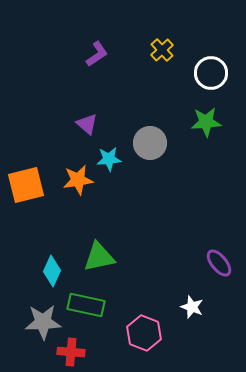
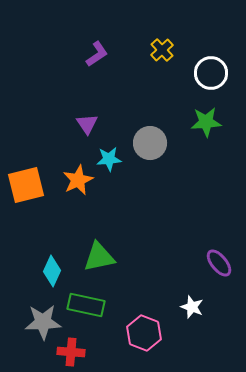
purple triangle: rotated 15 degrees clockwise
orange star: rotated 16 degrees counterclockwise
